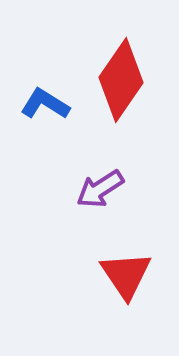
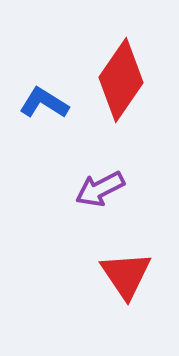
blue L-shape: moved 1 px left, 1 px up
purple arrow: rotated 6 degrees clockwise
